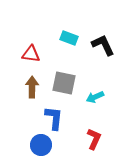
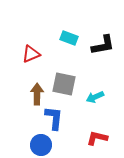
black L-shape: rotated 105 degrees clockwise
red triangle: rotated 30 degrees counterclockwise
gray square: moved 1 px down
brown arrow: moved 5 px right, 7 px down
red L-shape: moved 3 px right, 1 px up; rotated 100 degrees counterclockwise
